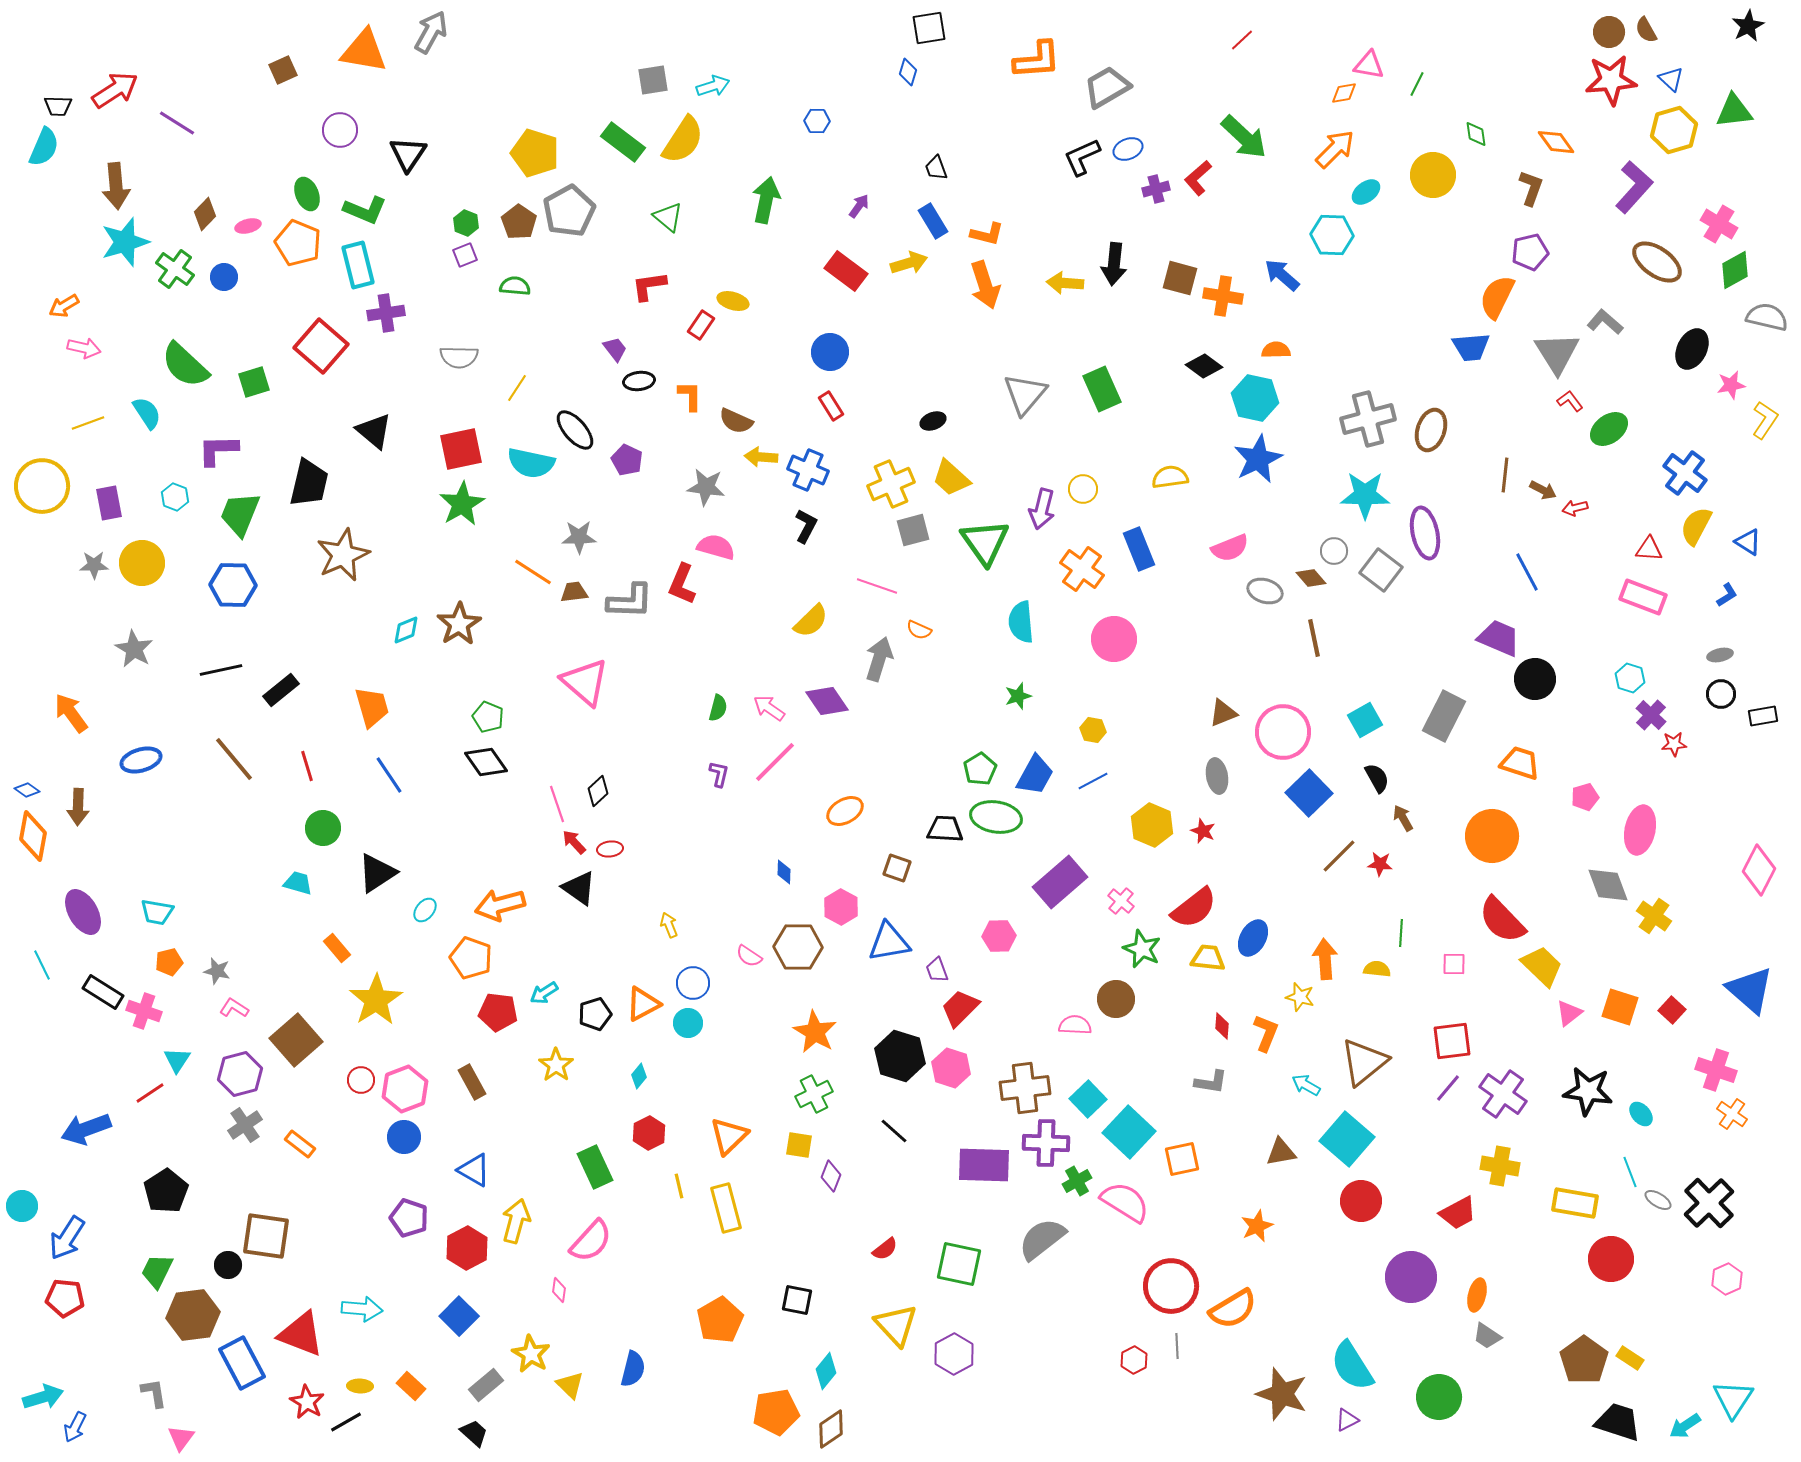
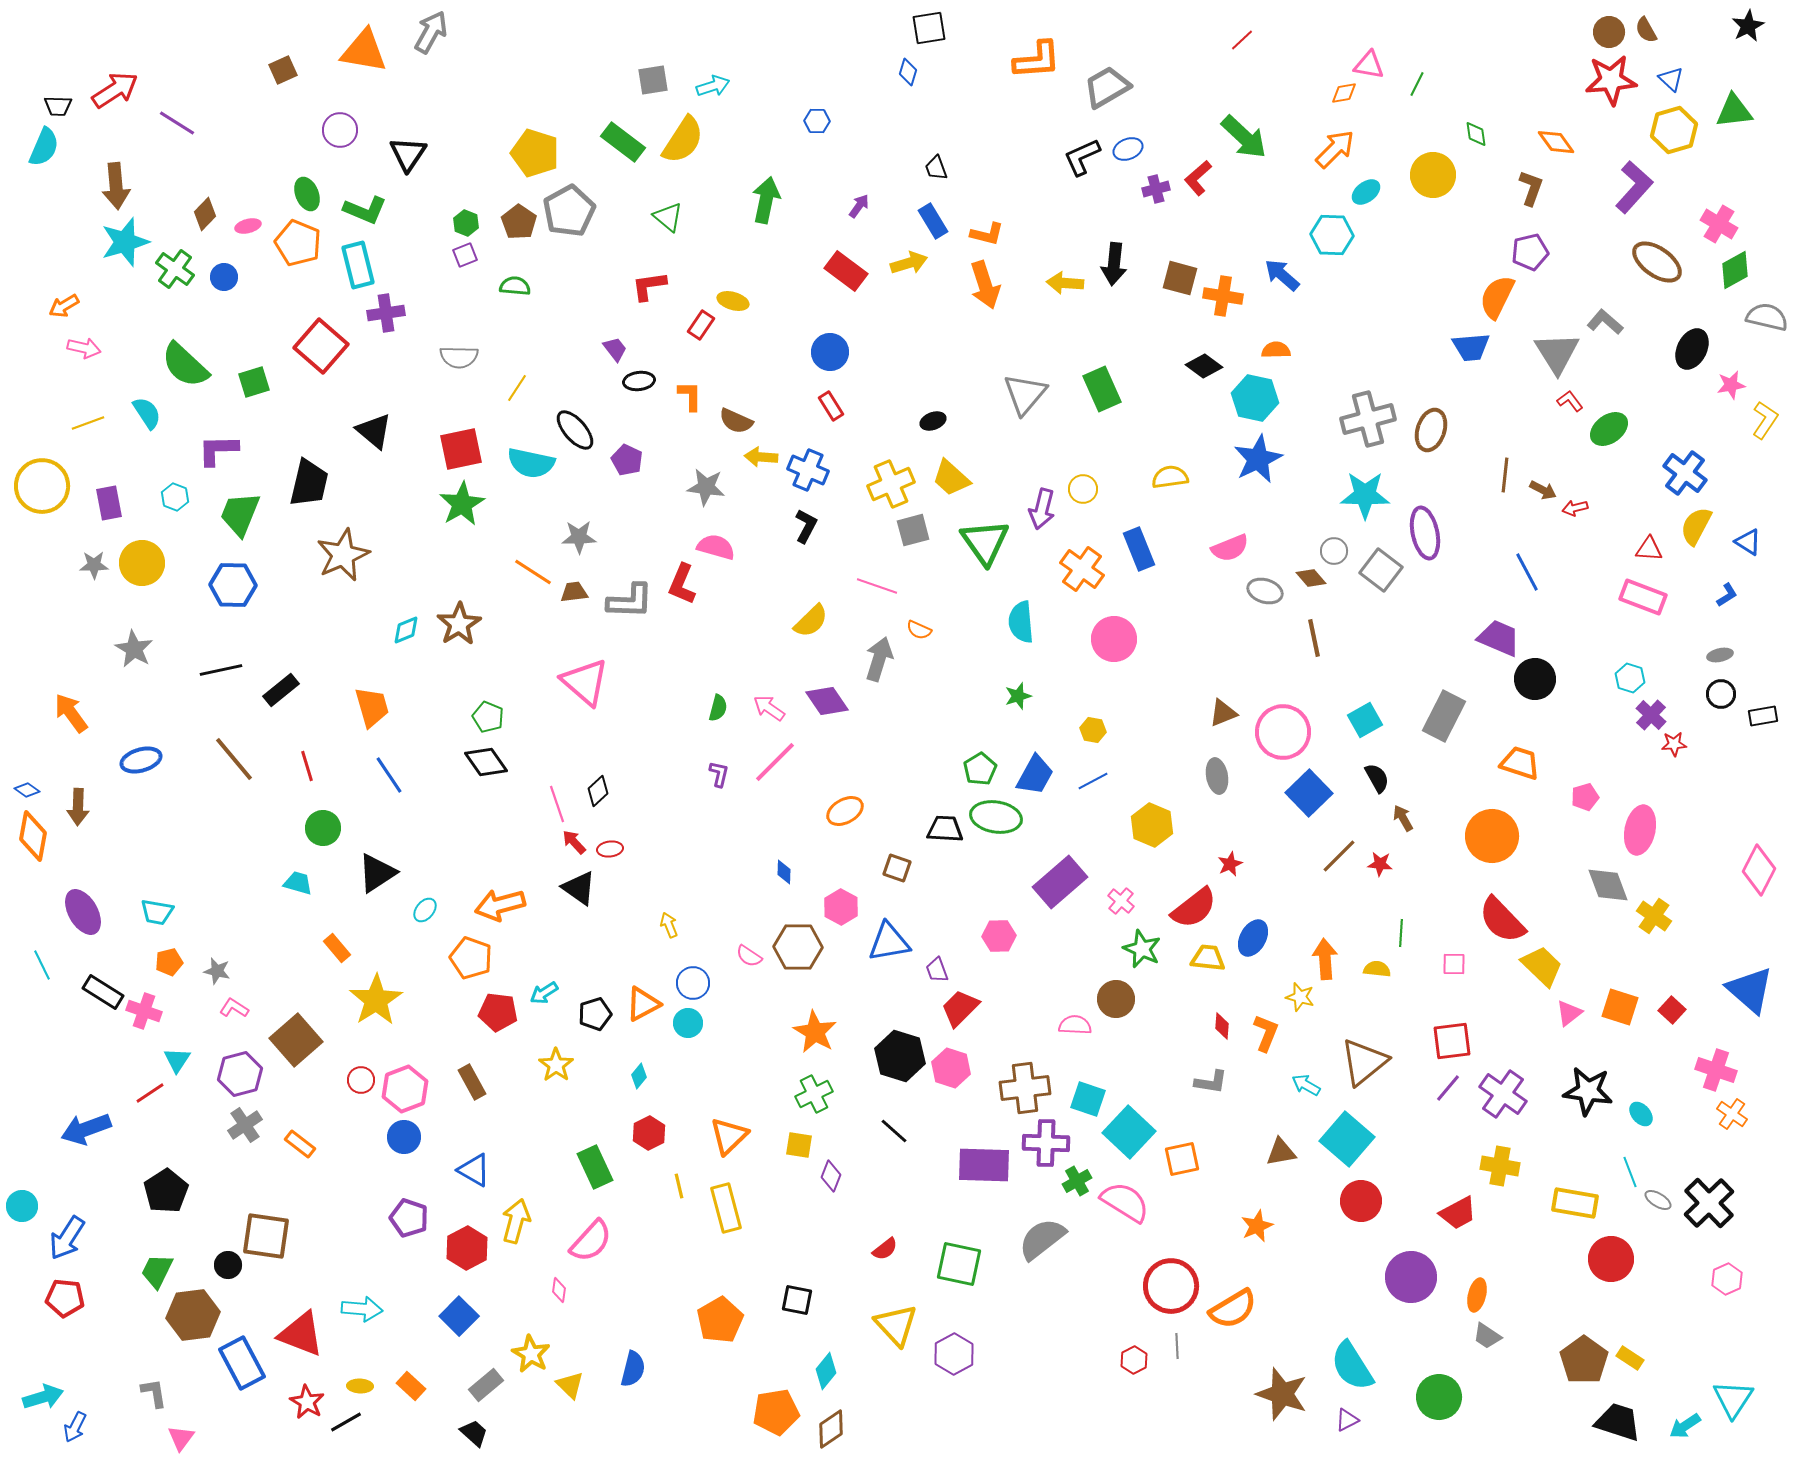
red star at (1203, 831): moved 27 px right, 33 px down; rotated 25 degrees clockwise
cyan square at (1088, 1099): rotated 27 degrees counterclockwise
